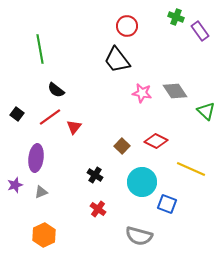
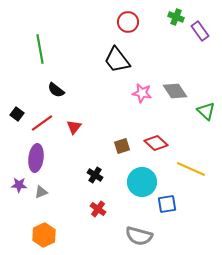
red circle: moved 1 px right, 4 px up
red line: moved 8 px left, 6 px down
red diamond: moved 2 px down; rotated 15 degrees clockwise
brown square: rotated 28 degrees clockwise
purple star: moved 4 px right; rotated 21 degrees clockwise
blue square: rotated 30 degrees counterclockwise
